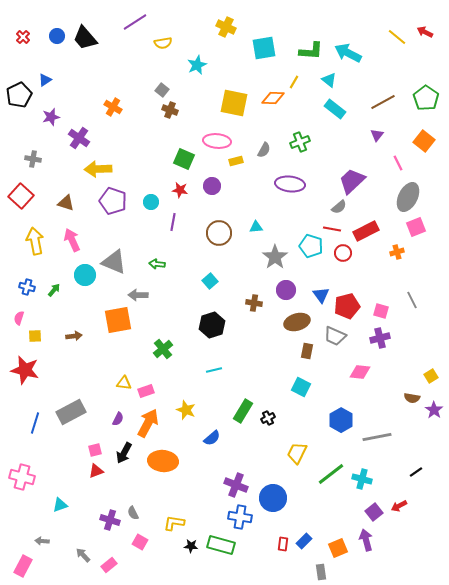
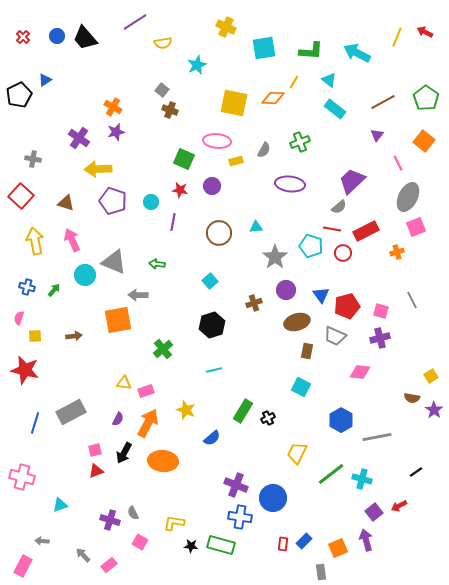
yellow line at (397, 37): rotated 72 degrees clockwise
cyan arrow at (348, 53): moved 9 px right
purple star at (51, 117): moved 65 px right, 15 px down
brown cross at (254, 303): rotated 28 degrees counterclockwise
